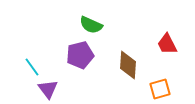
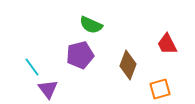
brown diamond: rotated 16 degrees clockwise
